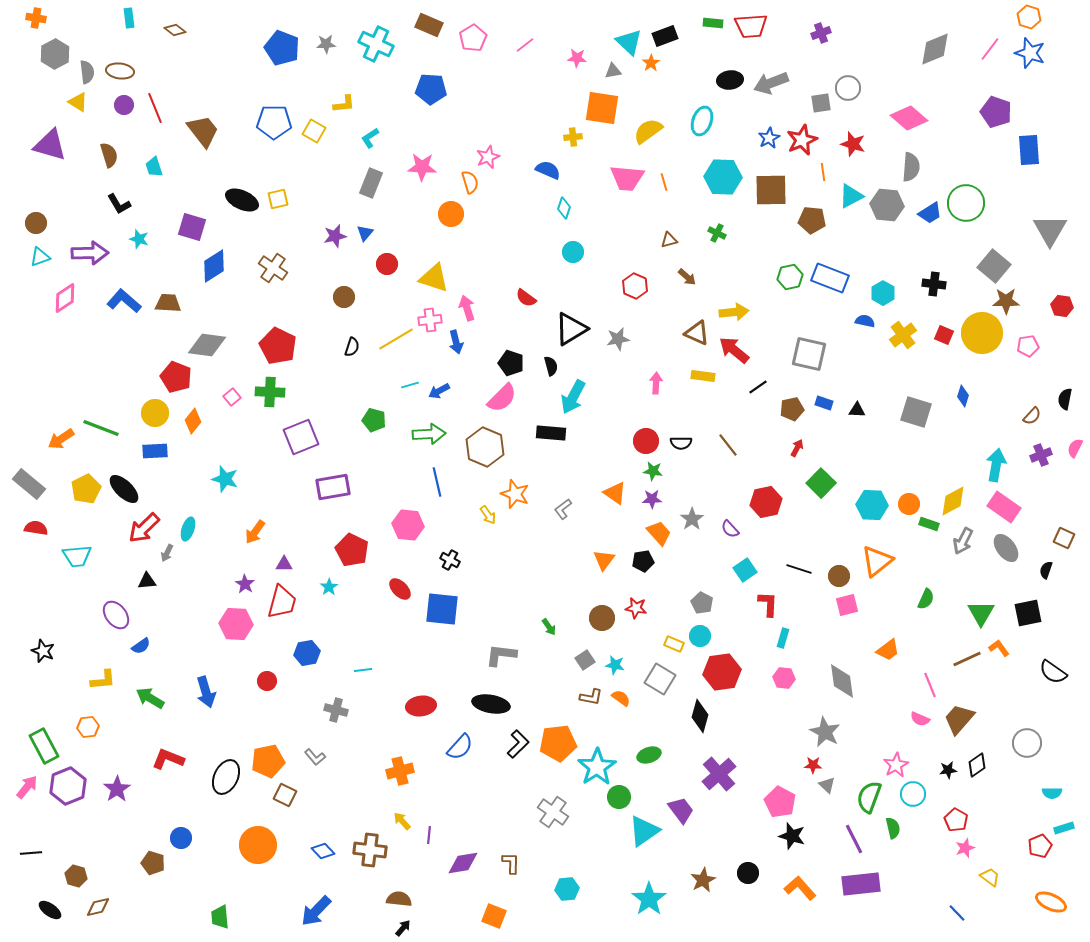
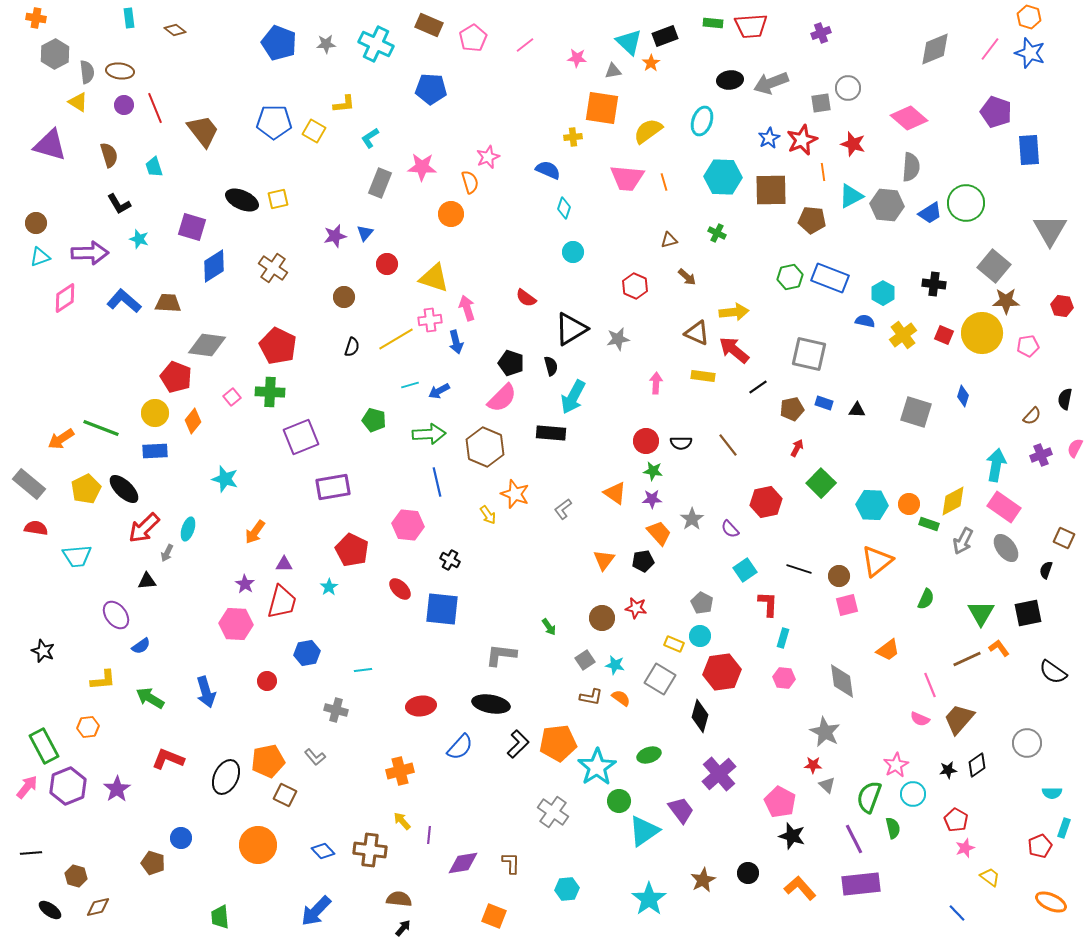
blue pentagon at (282, 48): moved 3 px left, 5 px up
gray rectangle at (371, 183): moved 9 px right
green circle at (619, 797): moved 4 px down
cyan rectangle at (1064, 828): rotated 54 degrees counterclockwise
